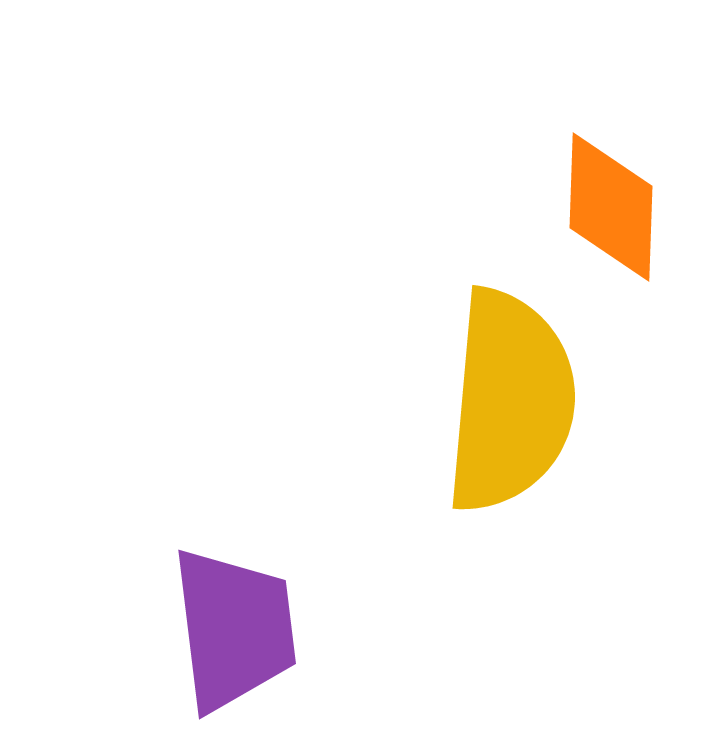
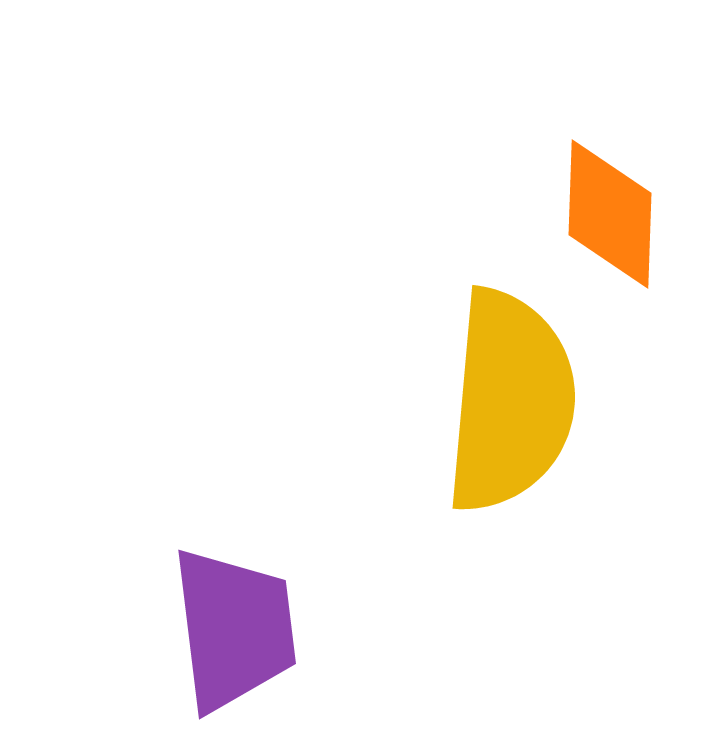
orange diamond: moved 1 px left, 7 px down
